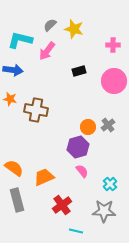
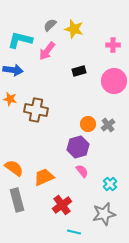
orange circle: moved 3 px up
gray star: moved 3 px down; rotated 15 degrees counterclockwise
cyan line: moved 2 px left, 1 px down
